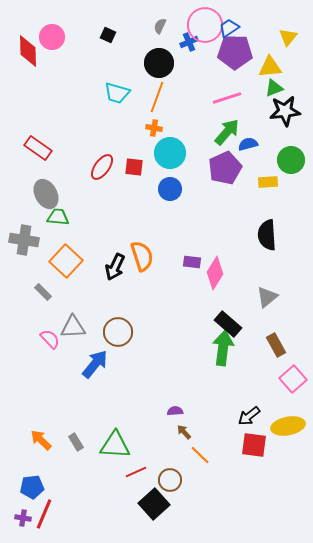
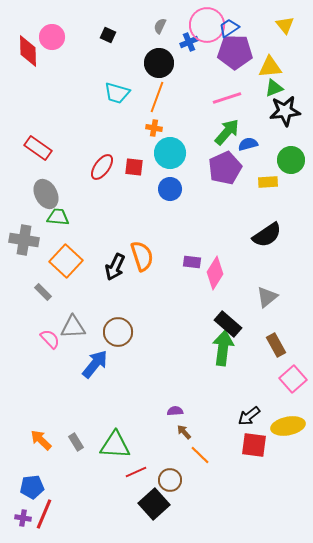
pink circle at (205, 25): moved 2 px right
yellow triangle at (288, 37): moved 3 px left, 12 px up; rotated 18 degrees counterclockwise
black semicircle at (267, 235): rotated 120 degrees counterclockwise
